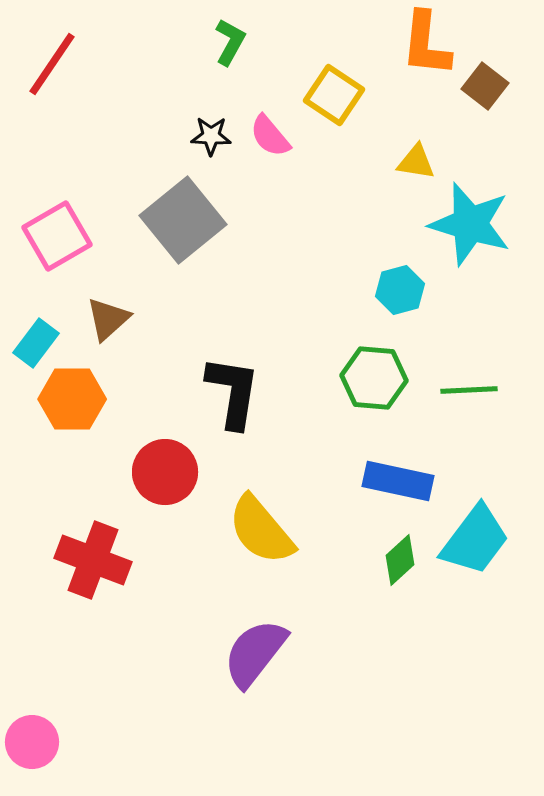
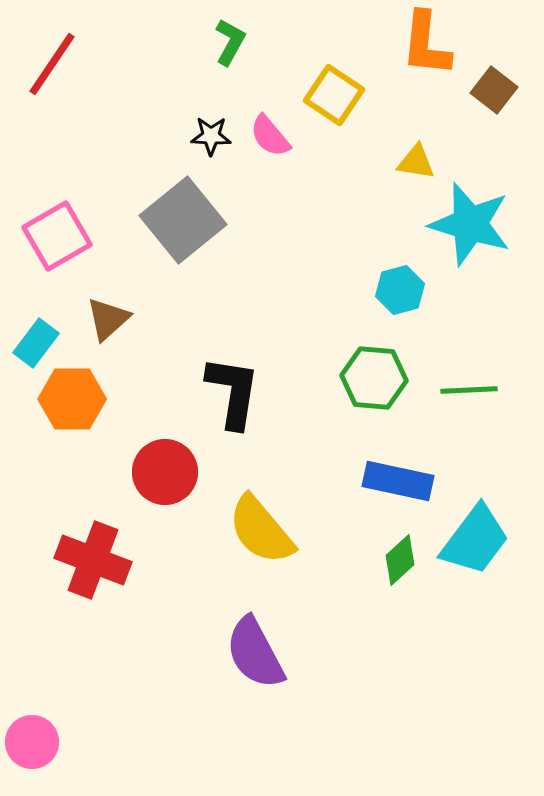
brown square: moved 9 px right, 4 px down
purple semicircle: rotated 66 degrees counterclockwise
